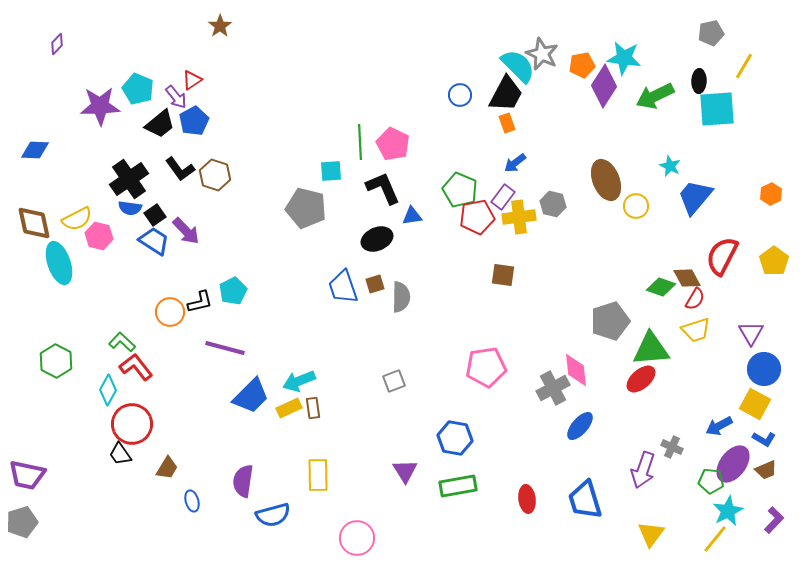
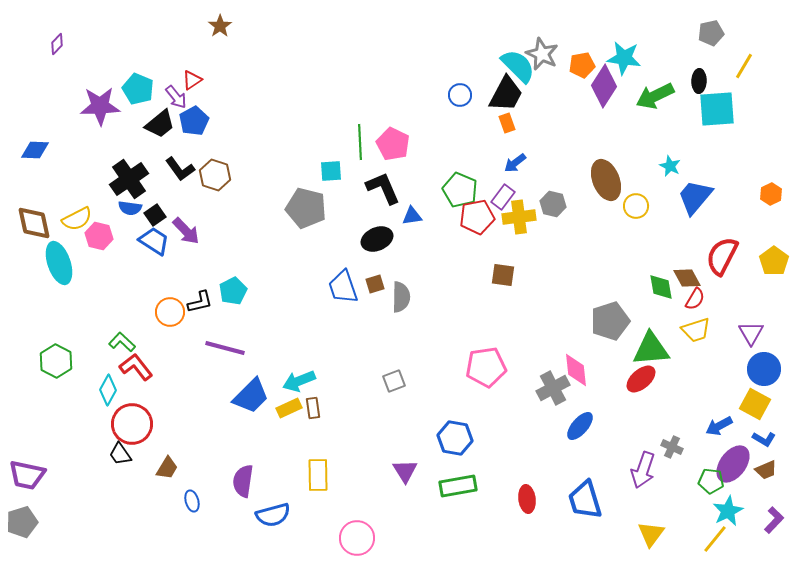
green diamond at (661, 287): rotated 60 degrees clockwise
